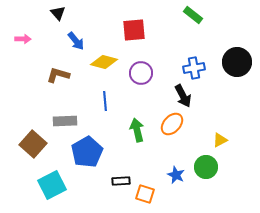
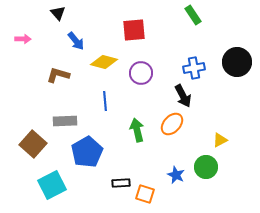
green rectangle: rotated 18 degrees clockwise
black rectangle: moved 2 px down
